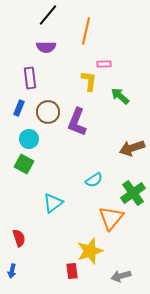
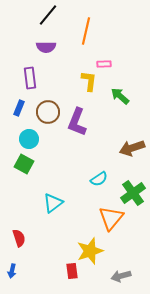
cyan semicircle: moved 5 px right, 1 px up
